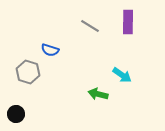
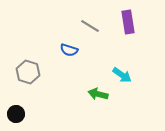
purple rectangle: rotated 10 degrees counterclockwise
blue semicircle: moved 19 px right
